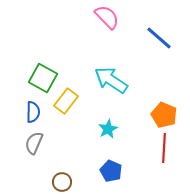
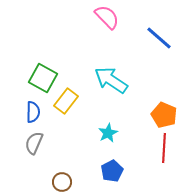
cyan star: moved 4 px down
blue pentagon: moved 1 px right; rotated 20 degrees clockwise
